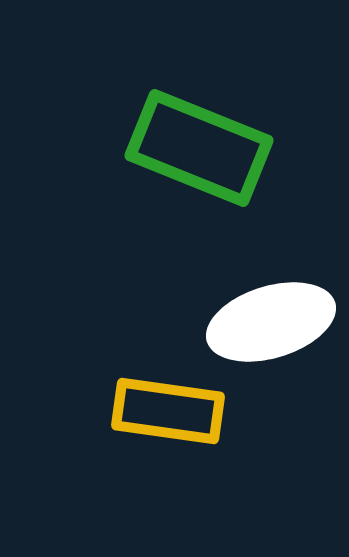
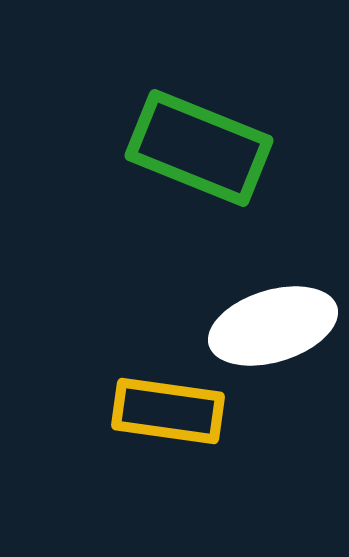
white ellipse: moved 2 px right, 4 px down
